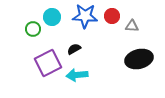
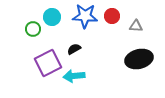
gray triangle: moved 4 px right
cyan arrow: moved 3 px left, 1 px down
